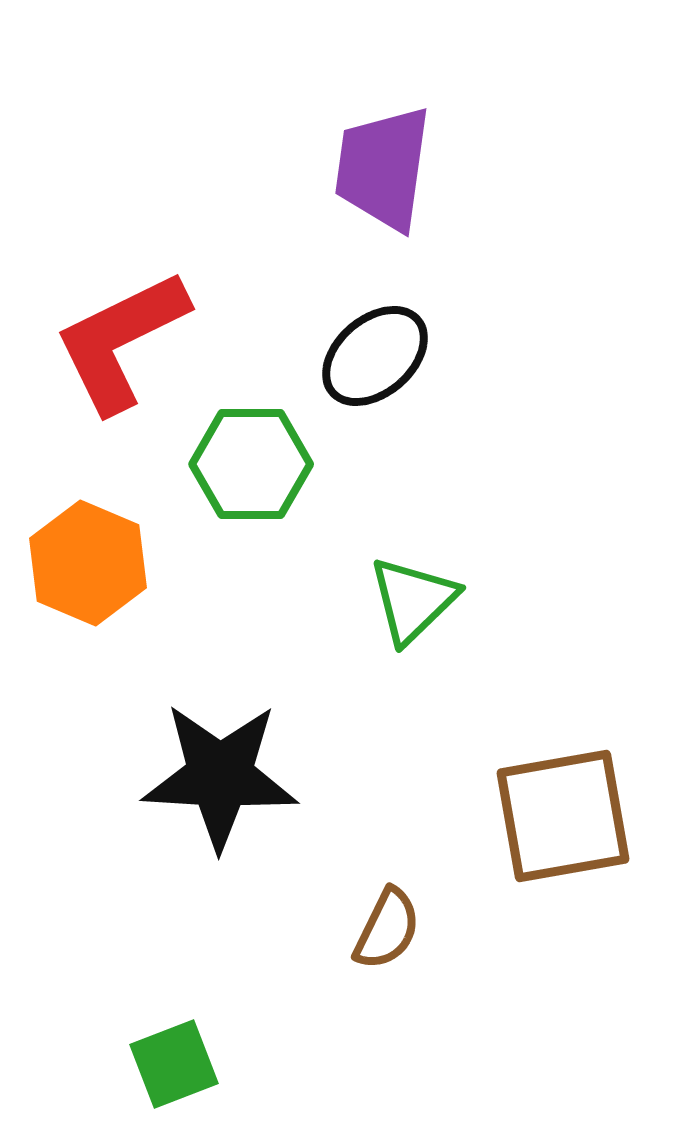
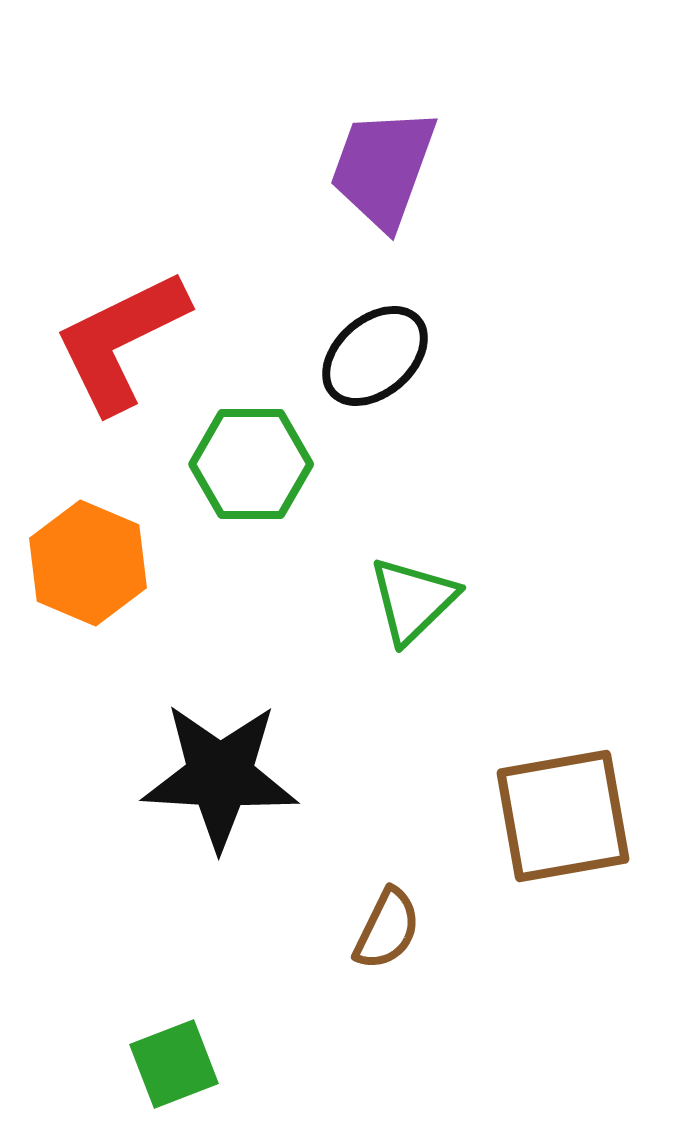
purple trapezoid: rotated 12 degrees clockwise
